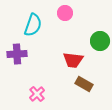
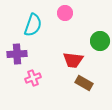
brown rectangle: moved 1 px up
pink cross: moved 4 px left, 16 px up; rotated 21 degrees clockwise
